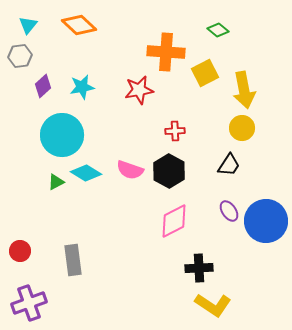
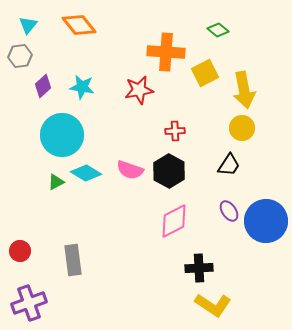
orange diamond: rotated 8 degrees clockwise
cyan star: rotated 20 degrees clockwise
